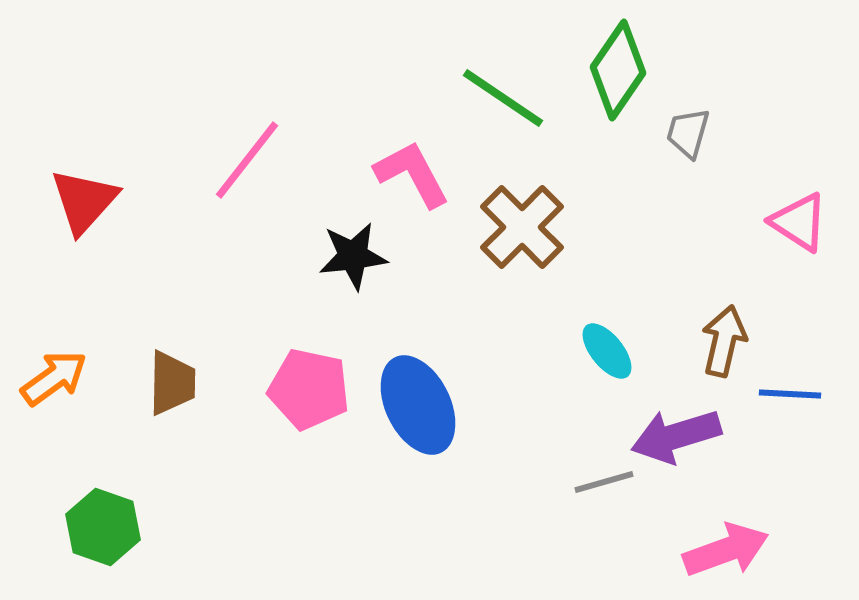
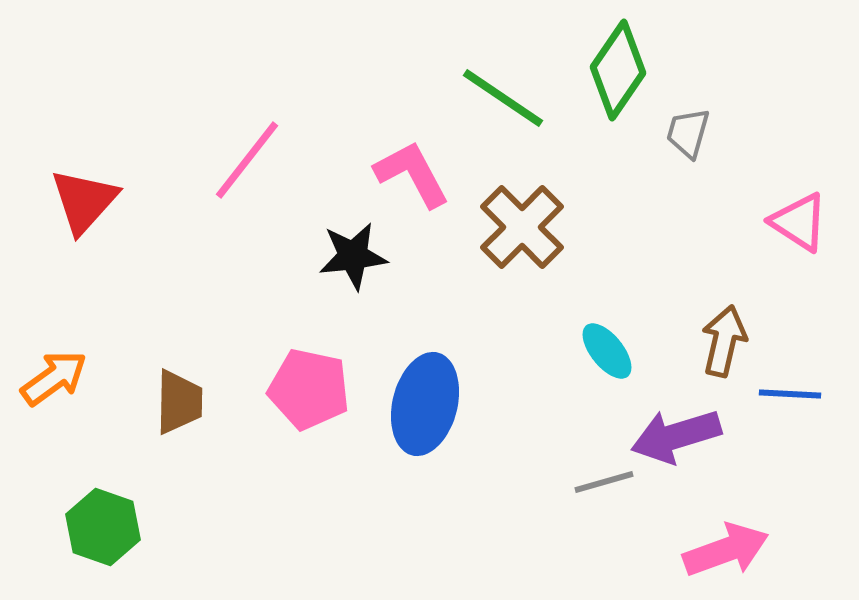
brown trapezoid: moved 7 px right, 19 px down
blue ellipse: moved 7 px right, 1 px up; rotated 40 degrees clockwise
